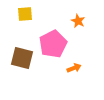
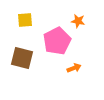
yellow square: moved 6 px down
orange star: rotated 16 degrees counterclockwise
pink pentagon: moved 4 px right, 3 px up
